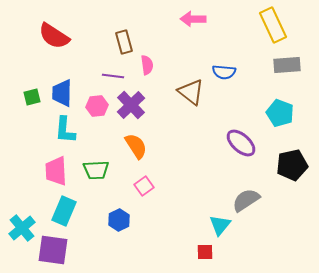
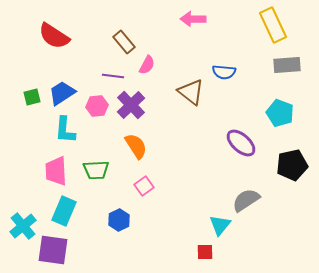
brown rectangle: rotated 25 degrees counterclockwise
pink semicircle: rotated 36 degrees clockwise
blue trapezoid: rotated 56 degrees clockwise
cyan cross: moved 1 px right, 2 px up
